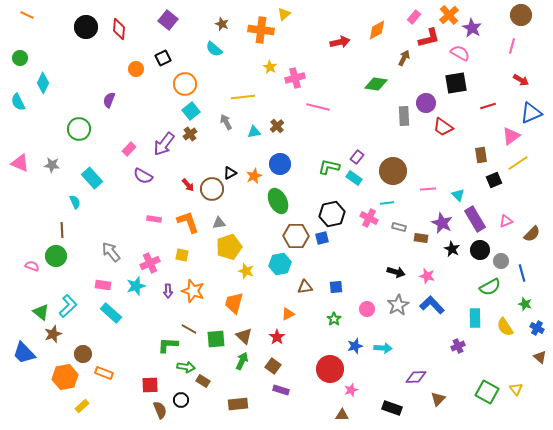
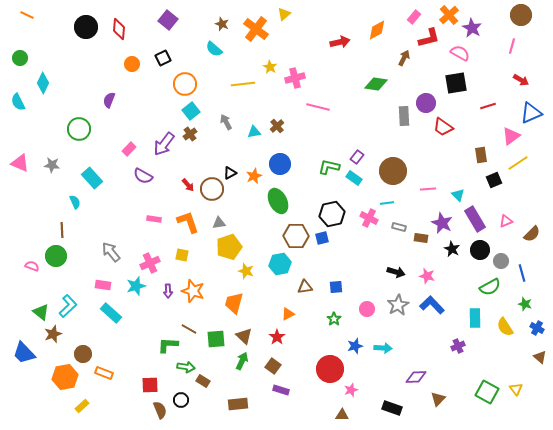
orange cross at (261, 30): moved 5 px left, 1 px up; rotated 30 degrees clockwise
orange circle at (136, 69): moved 4 px left, 5 px up
yellow line at (243, 97): moved 13 px up
